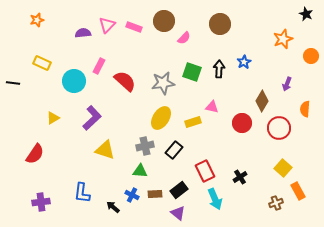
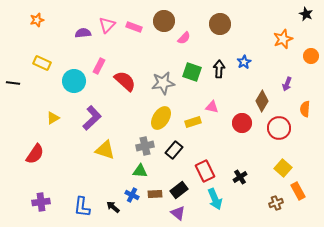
blue L-shape at (82, 193): moved 14 px down
